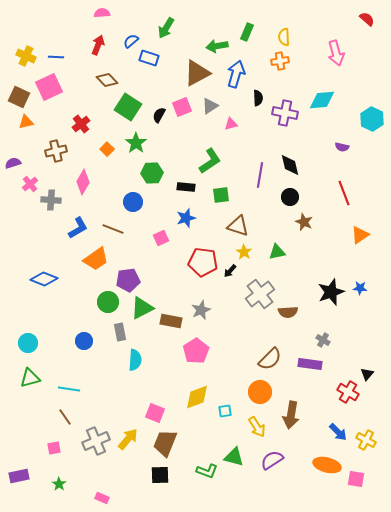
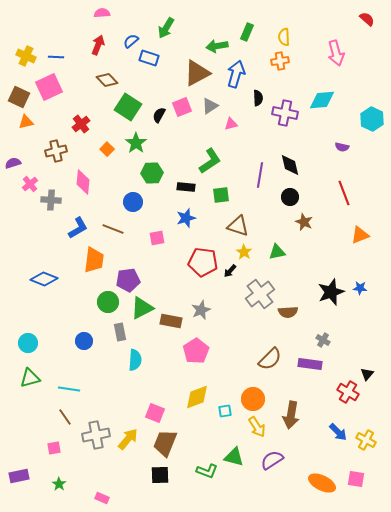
pink diamond at (83, 182): rotated 25 degrees counterclockwise
orange triangle at (360, 235): rotated 12 degrees clockwise
pink square at (161, 238): moved 4 px left; rotated 14 degrees clockwise
orange trapezoid at (96, 259): moved 2 px left, 1 px down; rotated 48 degrees counterclockwise
orange circle at (260, 392): moved 7 px left, 7 px down
gray cross at (96, 441): moved 6 px up; rotated 12 degrees clockwise
orange ellipse at (327, 465): moved 5 px left, 18 px down; rotated 12 degrees clockwise
